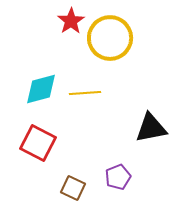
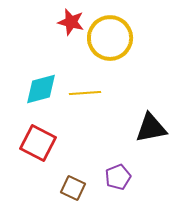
red star: moved 1 px down; rotated 24 degrees counterclockwise
